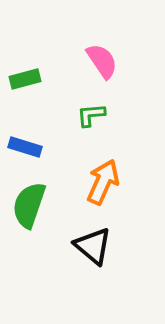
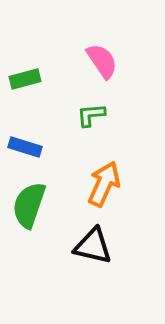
orange arrow: moved 1 px right, 2 px down
black triangle: rotated 27 degrees counterclockwise
